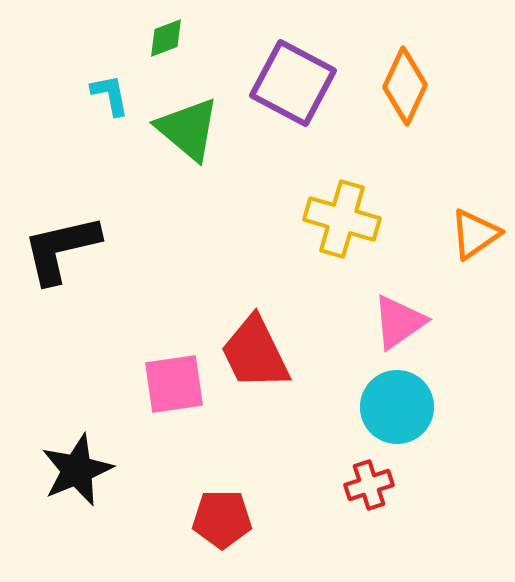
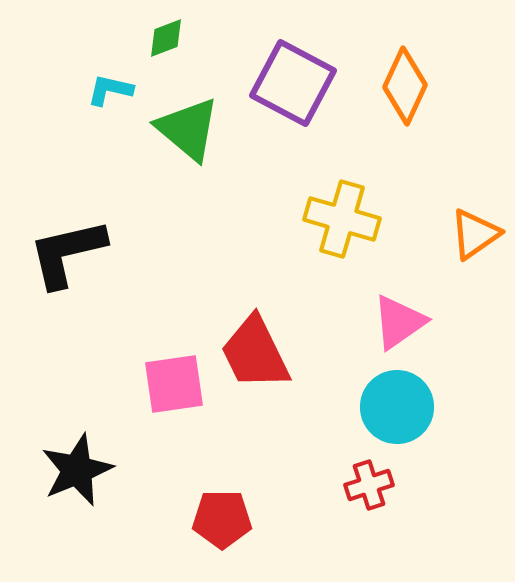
cyan L-shape: moved 5 px up; rotated 66 degrees counterclockwise
black L-shape: moved 6 px right, 4 px down
